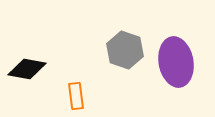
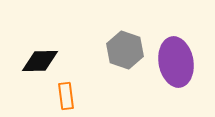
black diamond: moved 13 px right, 8 px up; rotated 12 degrees counterclockwise
orange rectangle: moved 10 px left
